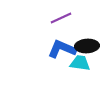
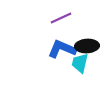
cyan trapezoid: rotated 85 degrees counterclockwise
